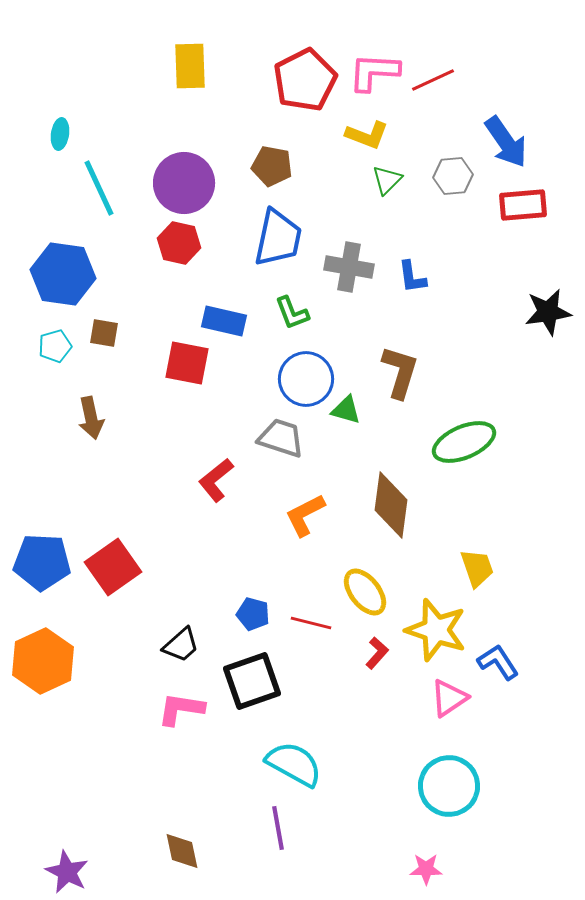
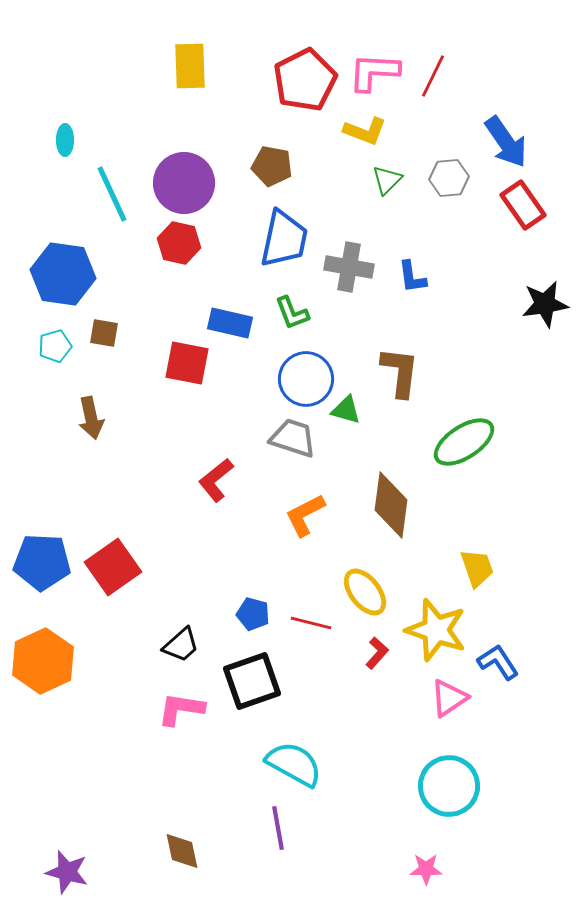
red line at (433, 80): moved 4 px up; rotated 39 degrees counterclockwise
cyan ellipse at (60, 134): moved 5 px right, 6 px down; rotated 8 degrees counterclockwise
yellow L-shape at (367, 135): moved 2 px left, 4 px up
gray hexagon at (453, 176): moved 4 px left, 2 px down
cyan line at (99, 188): moved 13 px right, 6 px down
red rectangle at (523, 205): rotated 60 degrees clockwise
blue trapezoid at (278, 238): moved 6 px right, 1 px down
black star at (548, 312): moved 3 px left, 8 px up
blue rectangle at (224, 321): moved 6 px right, 2 px down
brown L-shape at (400, 372): rotated 10 degrees counterclockwise
gray trapezoid at (281, 438): moved 12 px right
green ellipse at (464, 442): rotated 10 degrees counterclockwise
purple star at (67, 872): rotated 12 degrees counterclockwise
